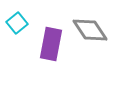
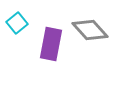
gray diamond: rotated 9 degrees counterclockwise
